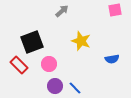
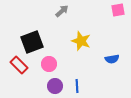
pink square: moved 3 px right
blue line: moved 2 px right, 2 px up; rotated 40 degrees clockwise
